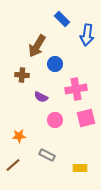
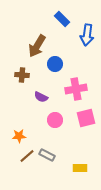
brown line: moved 14 px right, 9 px up
